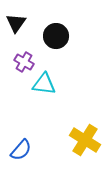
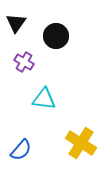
cyan triangle: moved 15 px down
yellow cross: moved 4 px left, 3 px down
